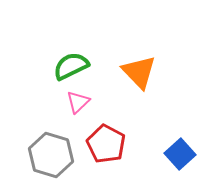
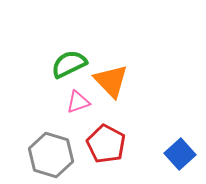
green semicircle: moved 2 px left, 2 px up
orange triangle: moved 28 px left, 9 px down
pink triangle: rotated 25 degrees clockwise
